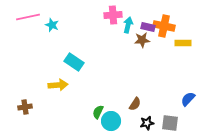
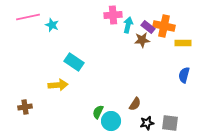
purple rectangle: rotated 24 degrees clockwise
blue semicircle: moved 4 px left, 24 px up; rotated 28 degrees counterclockwise
